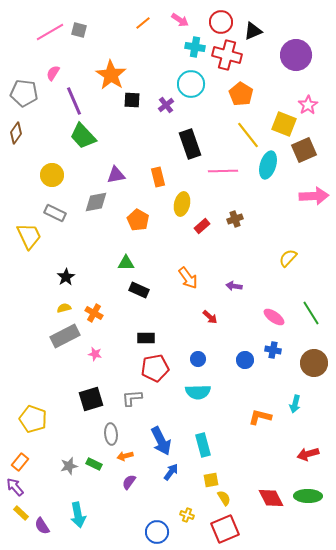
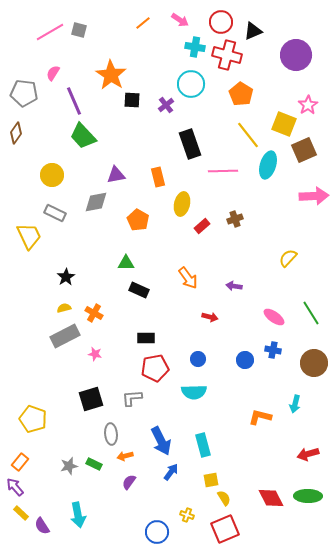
red arrow at (210, 317): rotated 28 degrees counterclockwise
cyan semicircle at (198, 392): moved 4 px left
